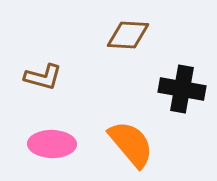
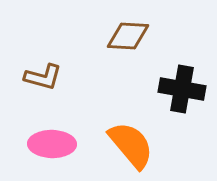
brown diamond: moved 1 px down
orange semicircle: moved 1 px down
